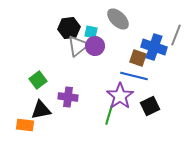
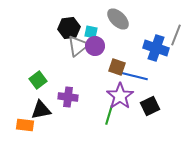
blue cross: moved 2 px right, 1 px down
brown square: moved 21 px left, 9 px down
